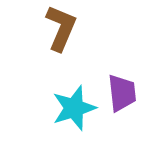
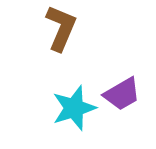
purple trapezoid: moved 1 px down; rotated 66 degrees clockwise
